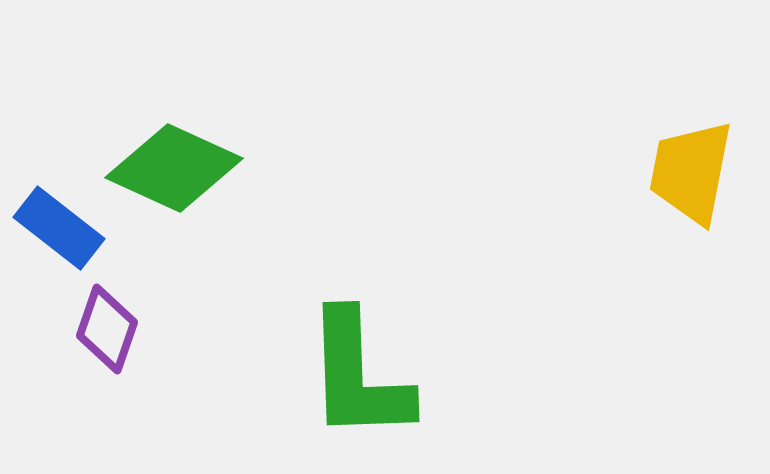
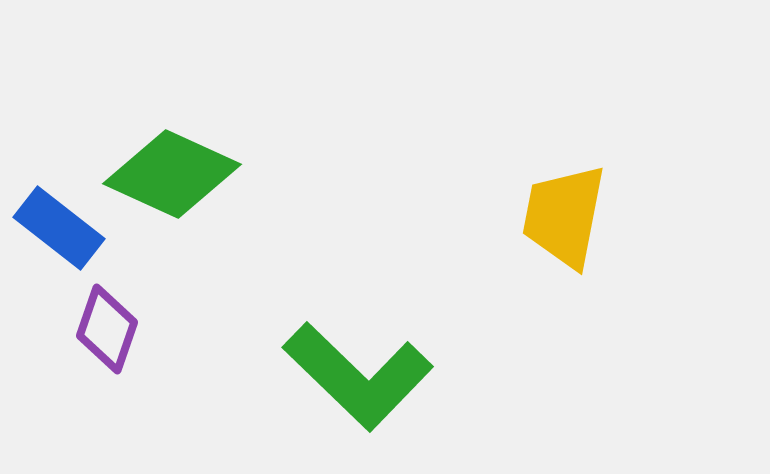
green diamond: moved 2 px left, 6 px down
yellow trapezoid: moved 127 px left, 44 px down
green L-shape: rotated 44 degrees counterclockwise
